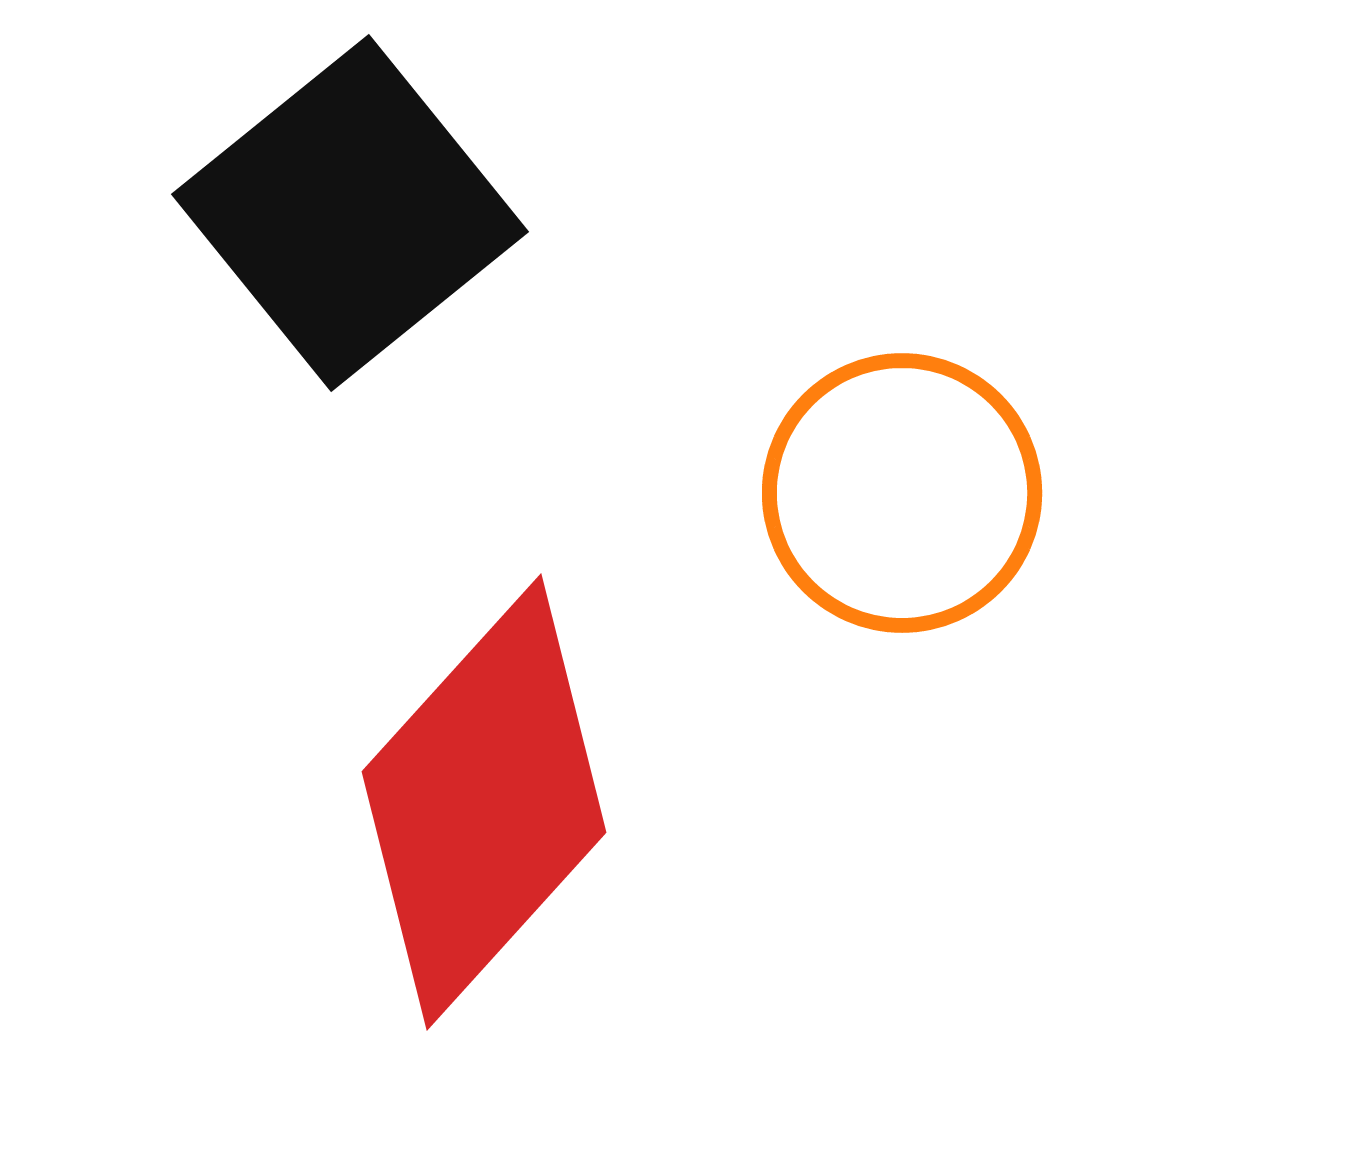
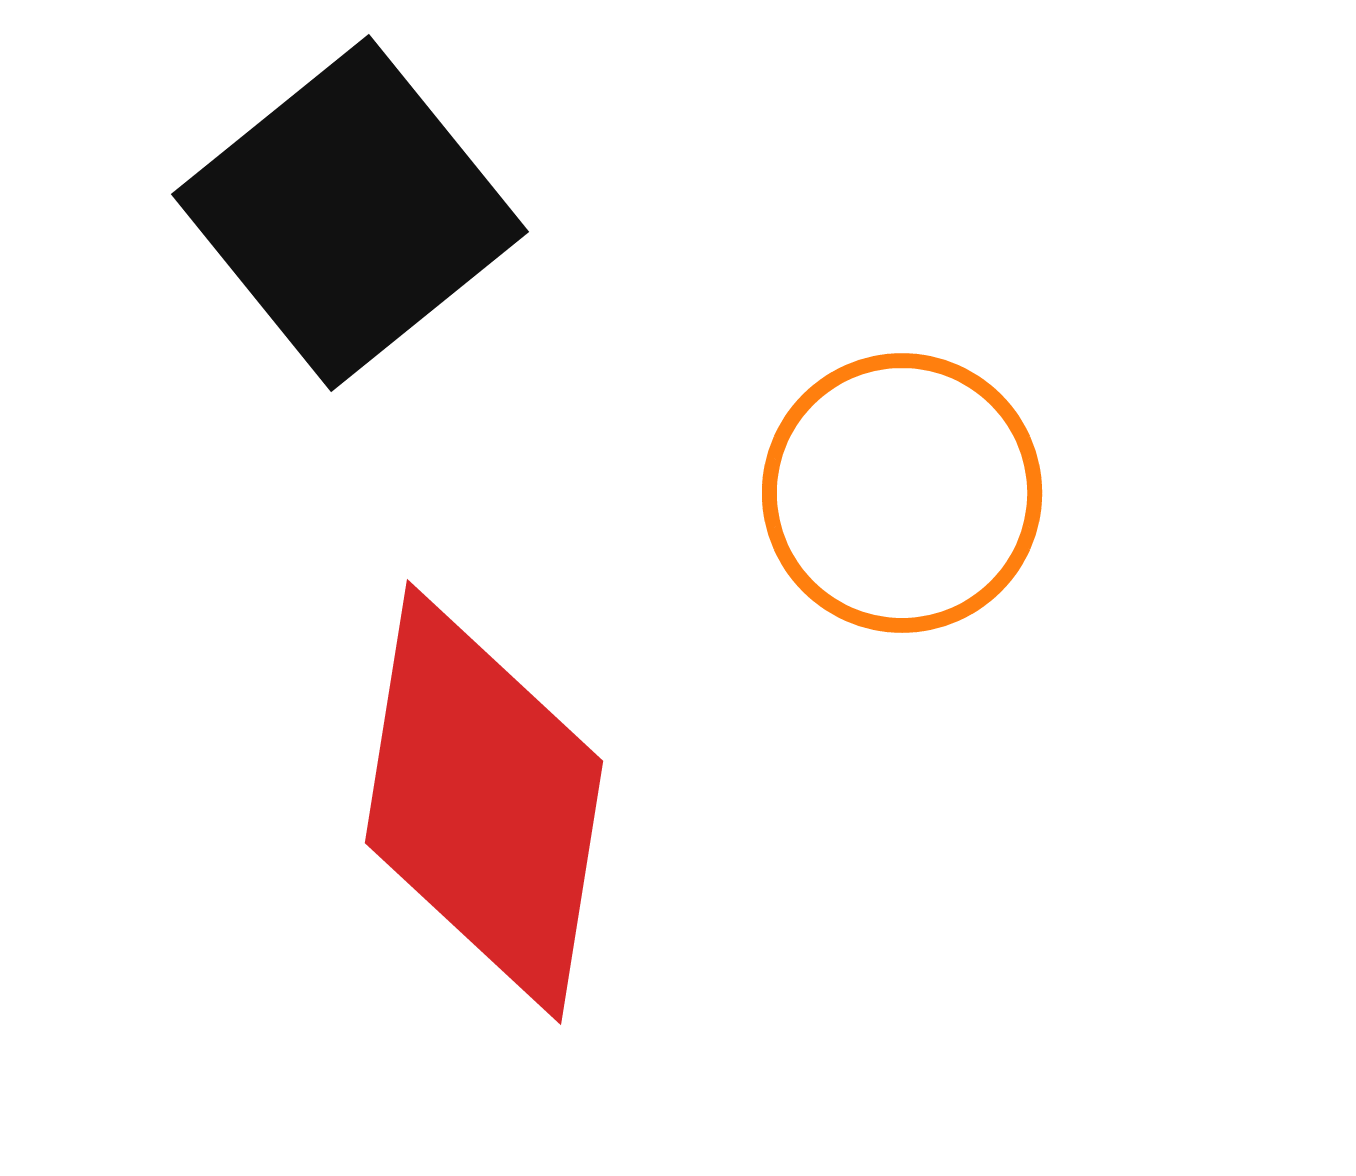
red diamond: rotated 33 degrees counterclockwise
